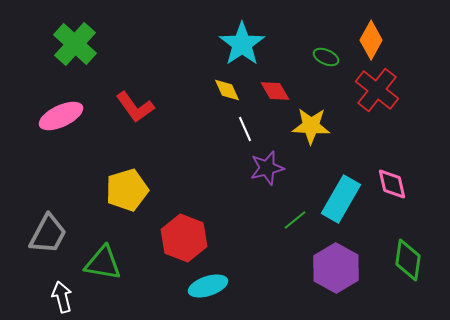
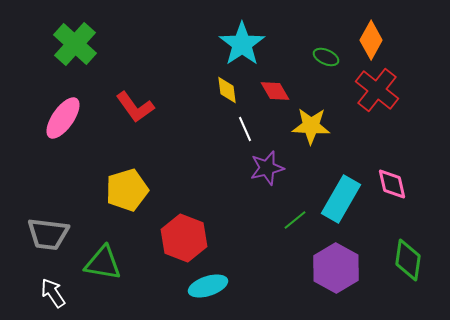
yellow diamond: rotated 16 degrees clockwise
pink ellipse: moved 2 px right, 2 px down; rotated 30 degrees counterclockwise
gray trapezoid: rotated 69 degrees clockwise
white arrow: moved 9 px left, 4 px up; rotated 20 degrees counterclockwise
